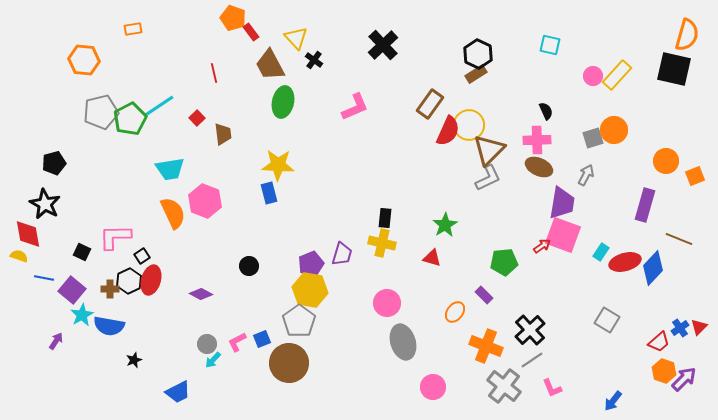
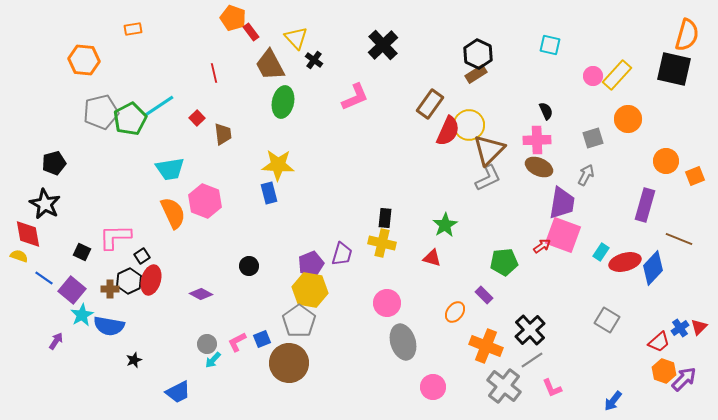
pink L-shape at (355, 107): moved 10 px up
orange circle at (614, 130): moved 14 px right, 11 px up
blue line at (44, 278): rotated 24 degrees clockwise
